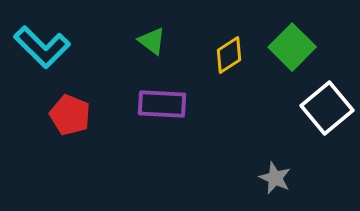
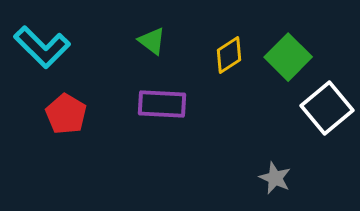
green square: moved 4 px left, 10 px down
red pentagon: moved 4 px left, 1 px up; rotated 9 degrees clockwise
